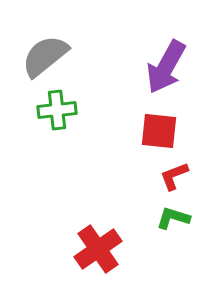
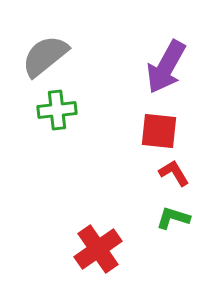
red L-shape: moved 3 px up; rotated 80 degrees clockwise
